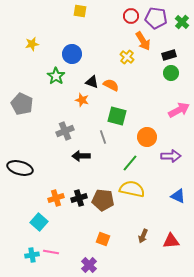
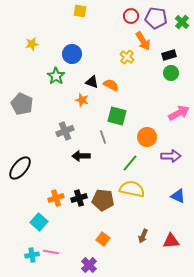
pink arrow: moved 3 px down
black ellipse: rotated 65 degrees counterclockwise
orange square: rotated 16 degrees clockwise
